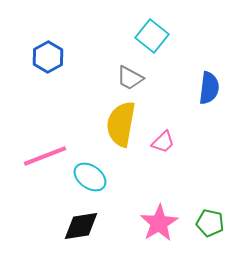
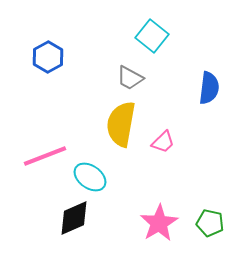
black diamond: moved 7 px left, 8 px up; rotated 15 degrees counterclockwise
